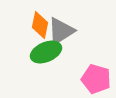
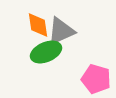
orange diamond: moved 2 px left; rotated 20 degrees counterclockwise
gray triangle: rotated 8 degrees clockwise
